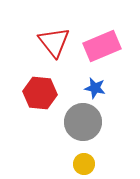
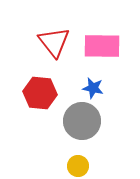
pink rectangle: rotated 24 degrees clockwise
blue star: moved 2 px left
gray circle: moved 1 px left, 1 px up
yellow circle: moved 6 px left, 2 px down
